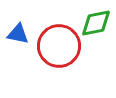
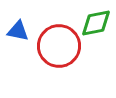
blue triangle: moved 3 px up
